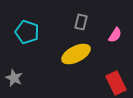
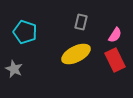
cyan pentagon: moved 2 px left
gray star: moved 9 px up
red rectangle: moved 1 px left, 23 px up
